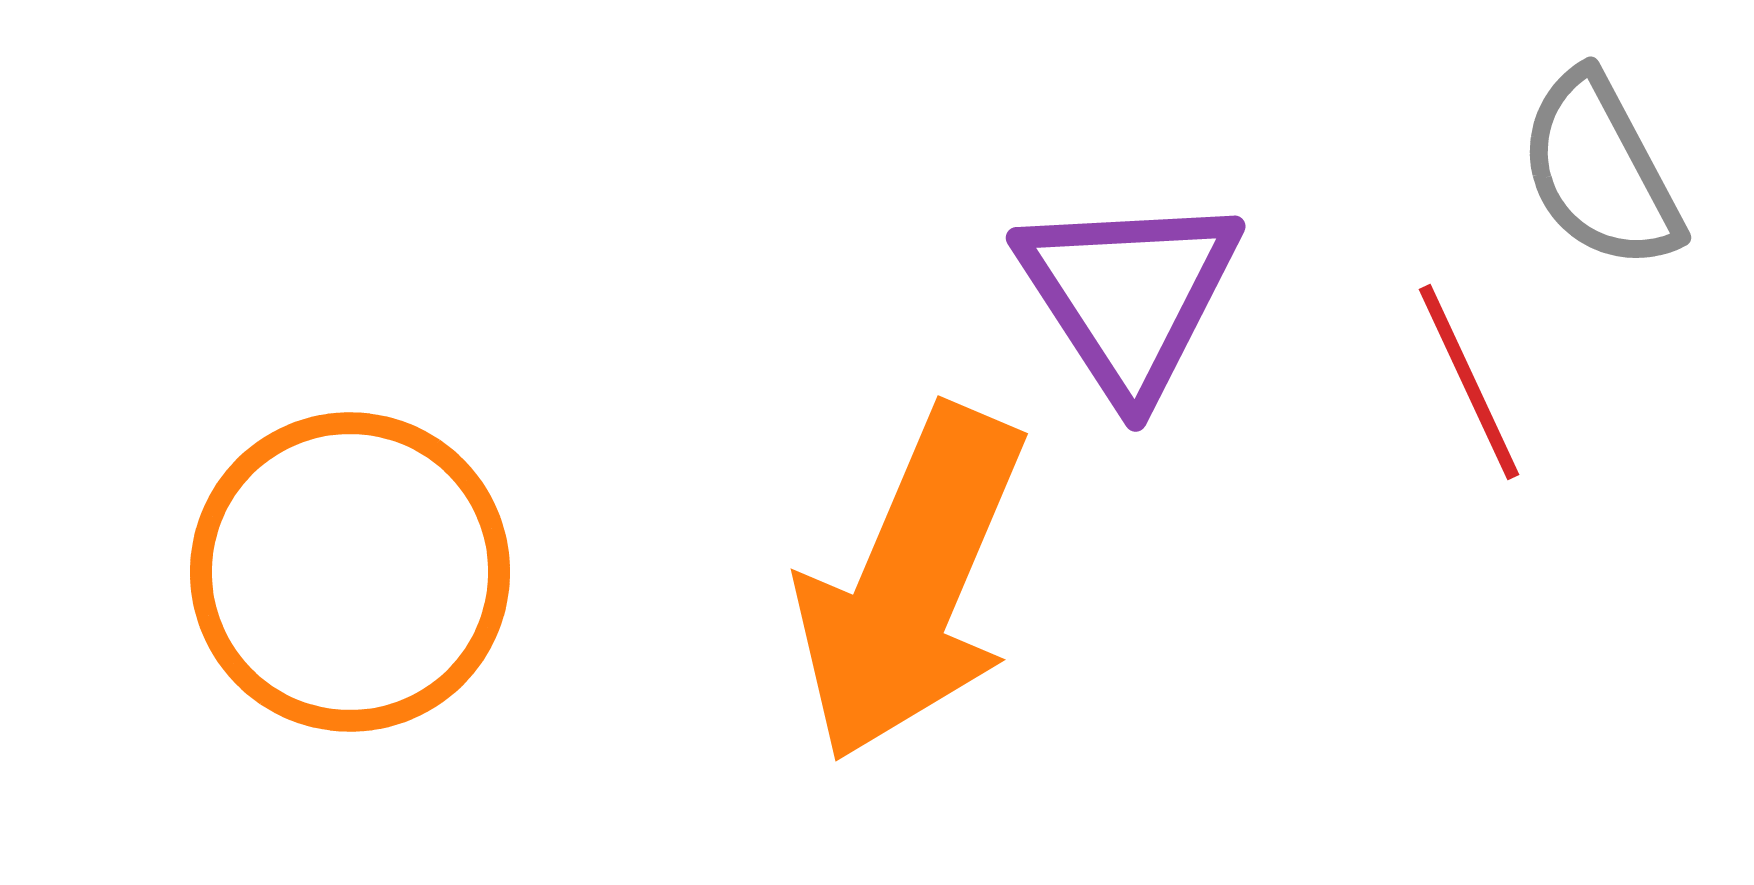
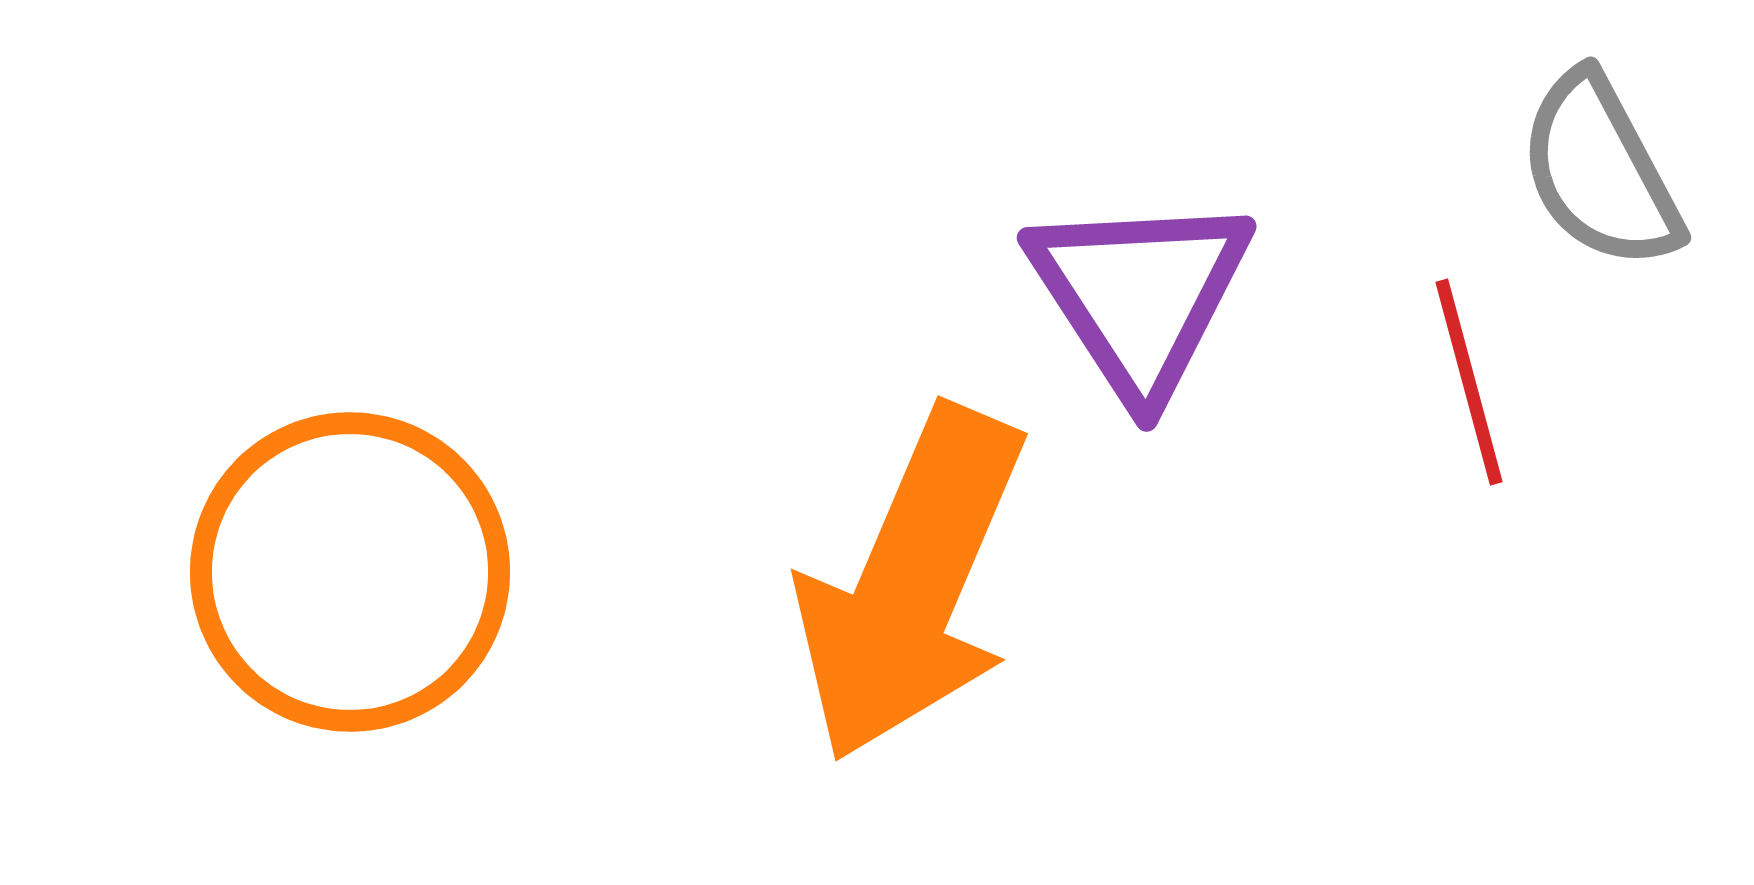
purple triangle: moved 11 px right
red line: rotated 10 degrees clockwise
